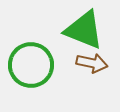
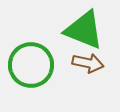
brown arrow: moved 4 px left
